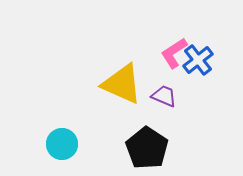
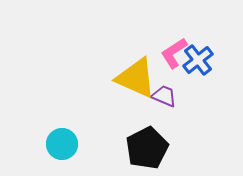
yellow triangle: moved 14 px right, 6 px up
black pentagon: rotated 12 degrees clockwise
